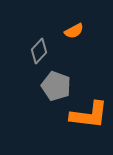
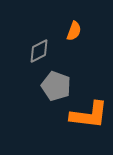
orange semicircle: rotated 42 degrees counterclockwise
gray diamond: rotated 20 degrees clockwise
